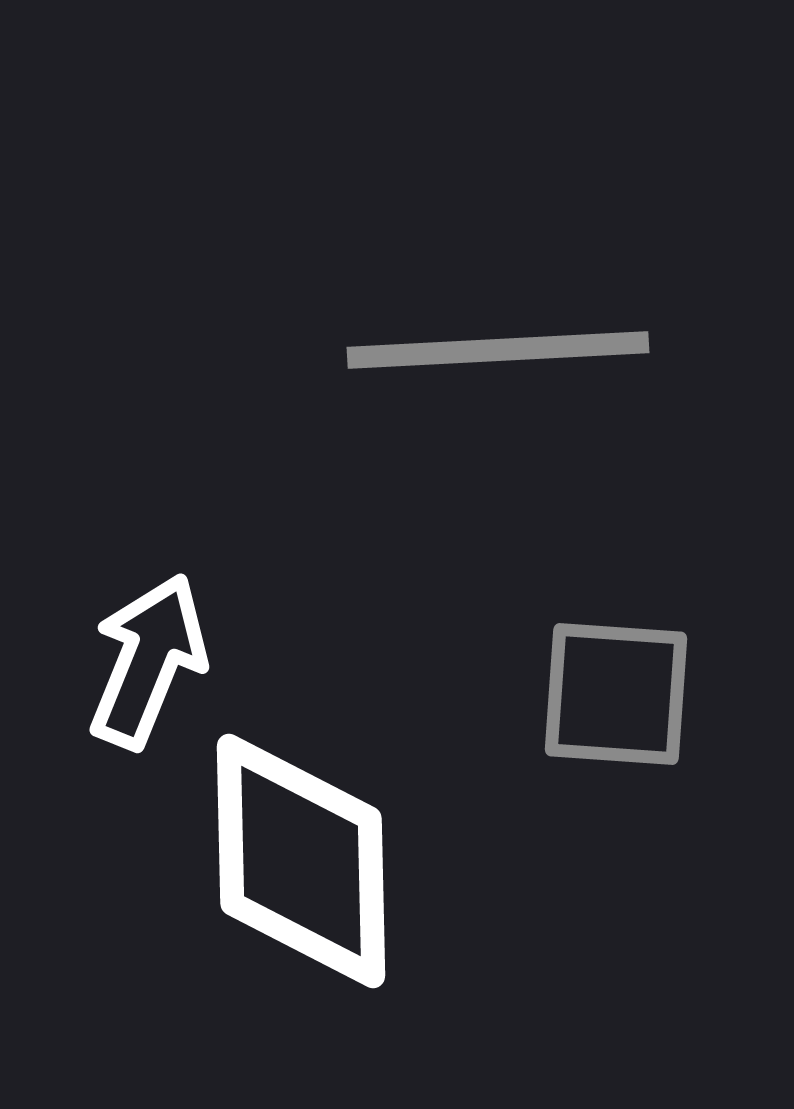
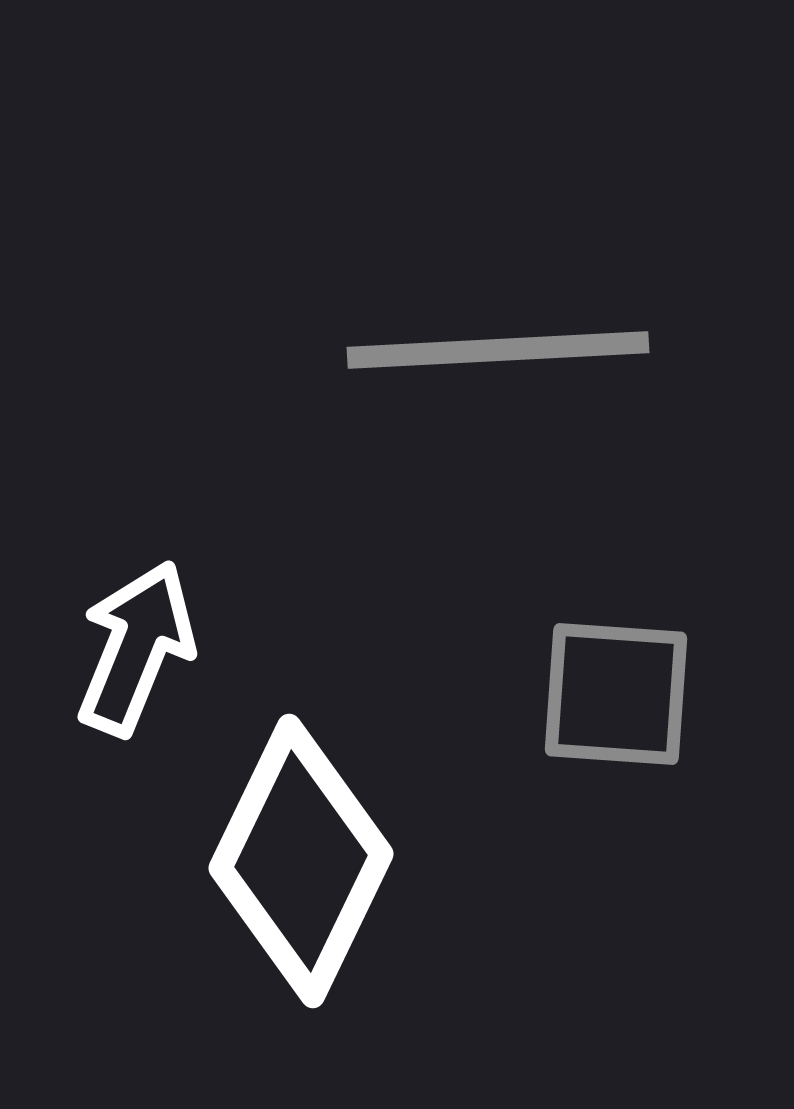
white arrow: moved 12 px left, 13 px up
white diamond: rotated 27 degrees clockwise
